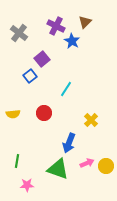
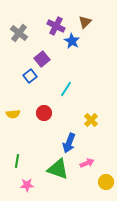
yellow circle: moved 16 px down
